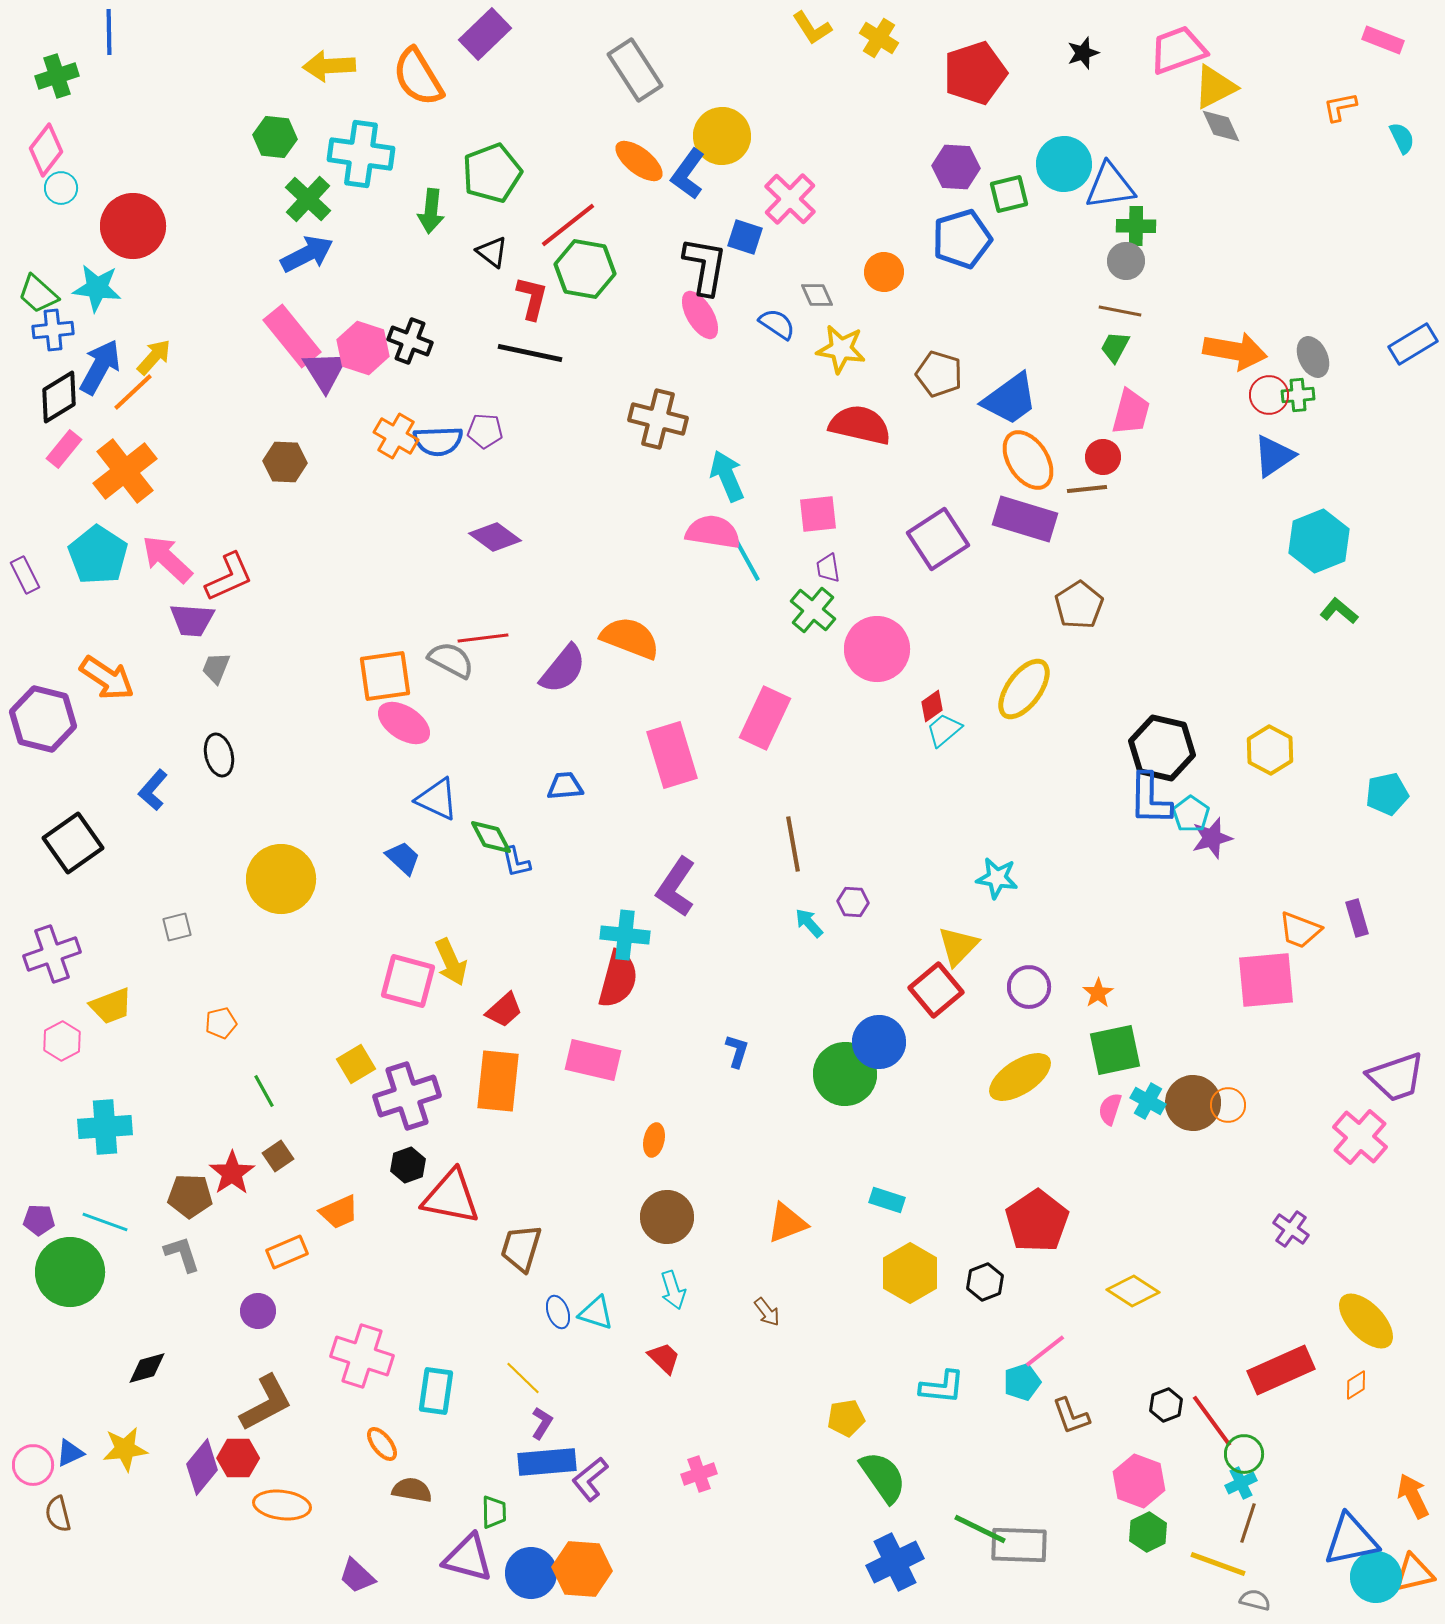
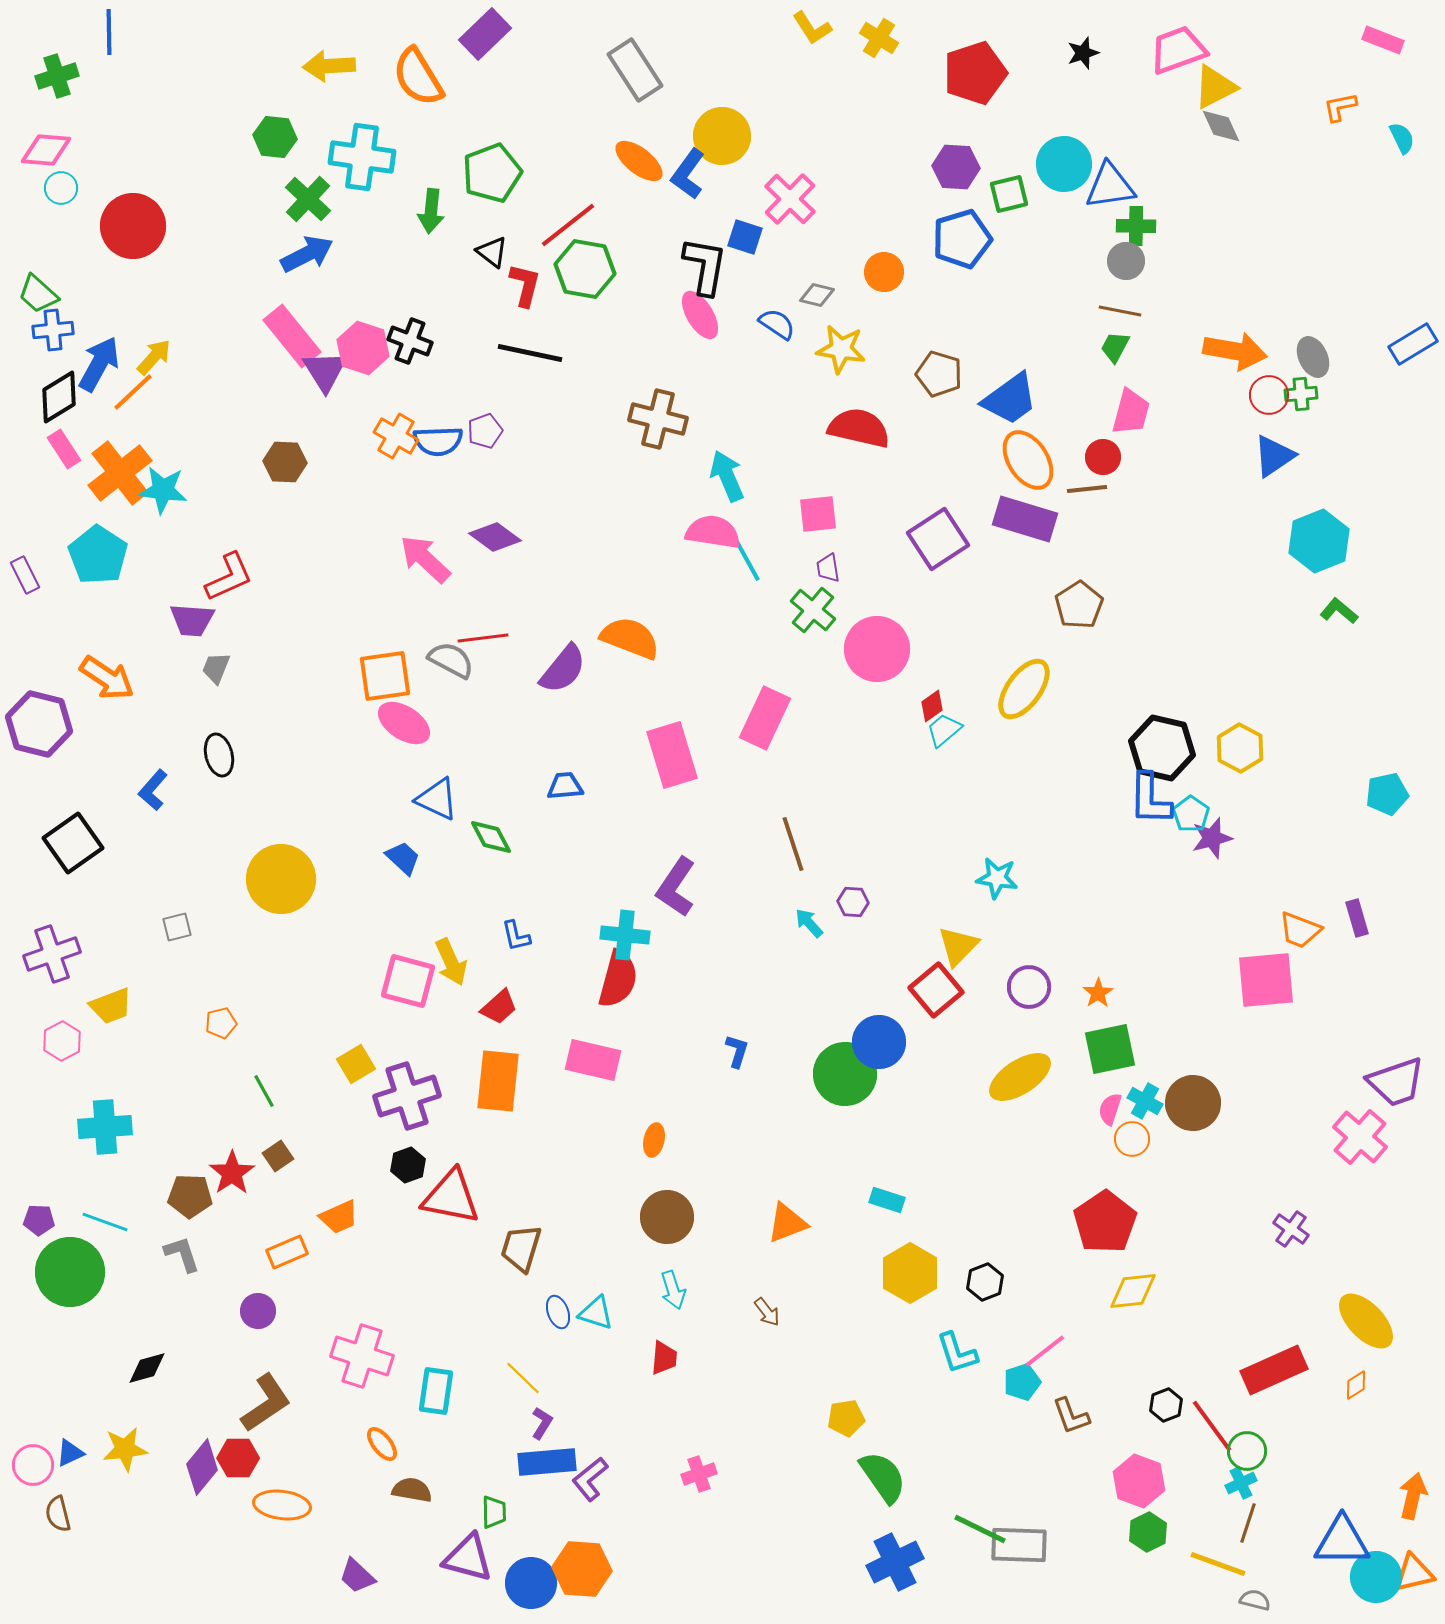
pink diamond at (46, 150): rotated 57 degrees clockwise
cyan cross at (361, 154): moved 1 px right, 3 px down
cyan star at (97, 288): moved 66 px right, 202 px down
gray diamond at (817, 295): rotated 52 degrees counterclockwise
red L-shape at (532, 298): moved 7 px left, 13 px up
blue arrow at (100, 367): moved 1 px left, 3 px up
green cross at (1298, 395): moved 3 px right, 1 px up
red semicircle at (860, 425): moved 1 px left, 3 px down
purple pentagon at (485, 431): rotated 24 degrees counterclockwise
pink rectangle at (64, 449): rotated 72 degrees counterclockwise
orange cross at (125, 471): moved 5 px left, 2 px down
pink arrow at (167, 559): moved 258 px right
purple hexagon at (43, 719): moved 4 px left, 5 px down
yellow hexagon at (1270, 750): moved 30 px left, 2 px up
brown line at (793, 844): rotated 8 degrees counterclockwise
blue L-shape at (516, 862): moved 74 px down
red trapezoid at (504, 1010): moved 5 px left, 3 px up
green square at (1115, 1050): moved 5 px left, 1 px up
purple trapezoid at (1396, 1077): moved 5 px down
cyan cross at (1148, 1101): moved 3 px left
orange circle at (1228, 1105): moved 96 px left, 34 px down
orange trapezoid at (339, 1212): moved 5 px down
red pentagon at (1037, 1221): moved 68 px right, 1 px down
yellow diamond at (1133, 1291): rotated 39 degrees counterclockwise
red trapezoid at (664, 1358): rotated 51 degrees clockwise
red rectangle at (1281, 1370): moved 7 px left
cyan L-shape at (942, 1387): moved 15 px right, 34 px up; rotated 66 degrees clockwise
brown L-shape at (266, 1403): rotated 6 degrees counterclockwise
red line at (1212, 1421): moved 5 px down
green circle at (1244, 1454): moved 3 px right, 3 px up
orange arrow at (1413, 1496): rotated 39 degrees clockwise
blue triangle at (1351, 1540): moved 9 px left, 1 px down; rotated 12 degrees clockwise
blue circle at (531, 1573): moved 10 px down
